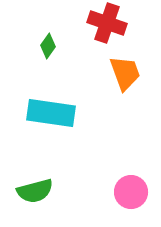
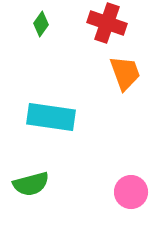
green diamond: moved 7 px left, 22 px up
cyan rectangle: moved 4 px down
green semicircle: moved 4 px left, 7 px up
